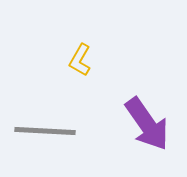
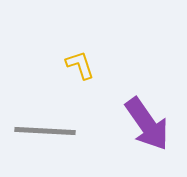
yellow L-shape: moved 5 px down; rotated 132 degrees clockwise
